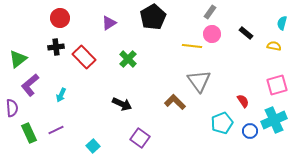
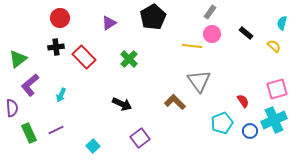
yellow semicircle: rotated 32 degrees clockwise
green cross: moved 1 px right
pink square: moved 4 px down
purple square: rotated 18 degrees clockwise
